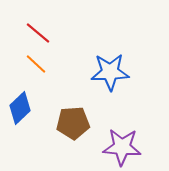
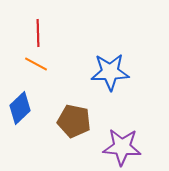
red line: rotated 48 degrees clockwise
orange line: rotated 15 degrees counterclockwise
brown pentagon: moved 1 px right, 2 px up; rotated 16 degrees clockwise
